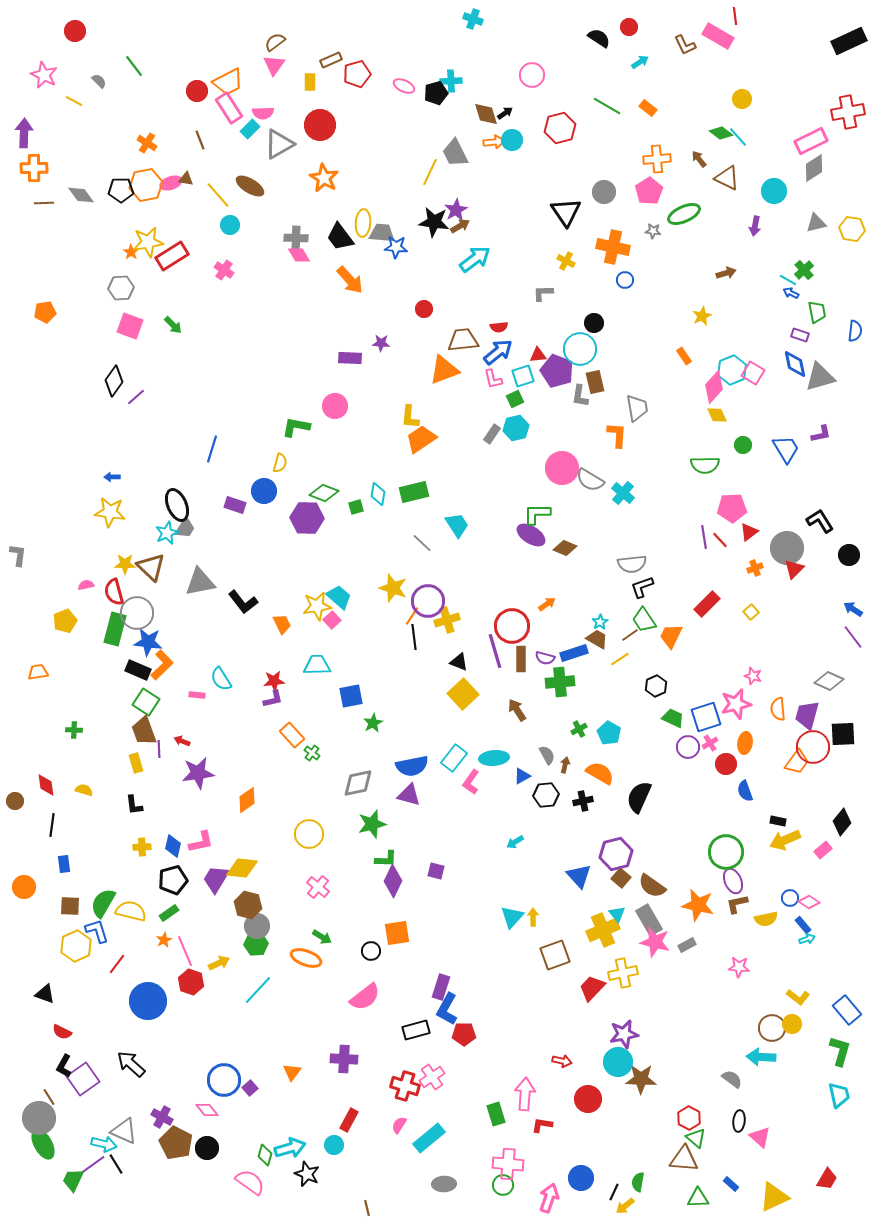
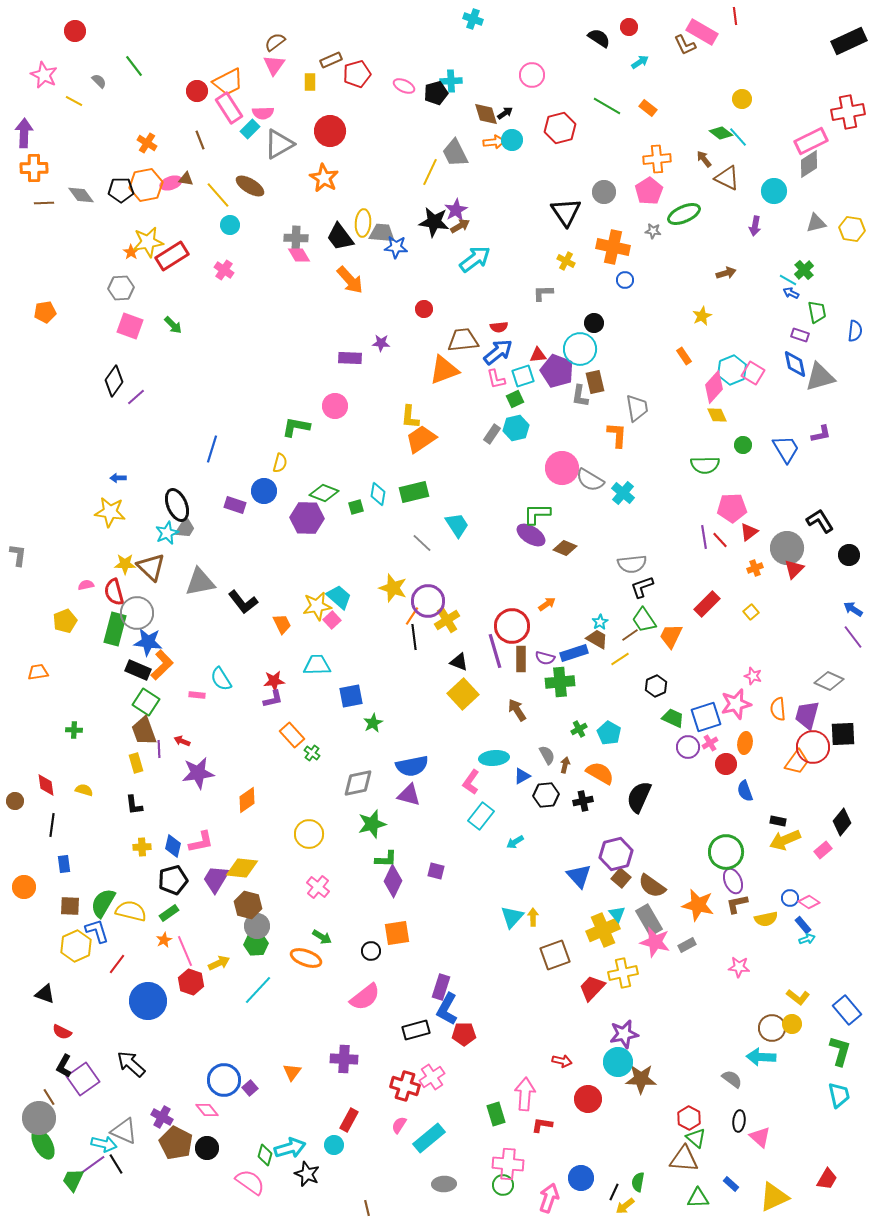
pink rectangle at (718, 36): moved 16 px left, 4 px up
red circle at (320, 125): moved 10 px right, 6 px down
brown arrow at (699, 159): moved 5 px right
gray diamond at (814, 168): moved 5 px left, 4 px up
pink L-shape at (493, 379): moved 3 px right
blue arrow at (112, 477): moved 6 px right, 1 px down
yellow cross at (447, 620): rotated 15 degrees counterclockwise
cyan rectangle at (454, 758): moved 27 px right, 58 px down
